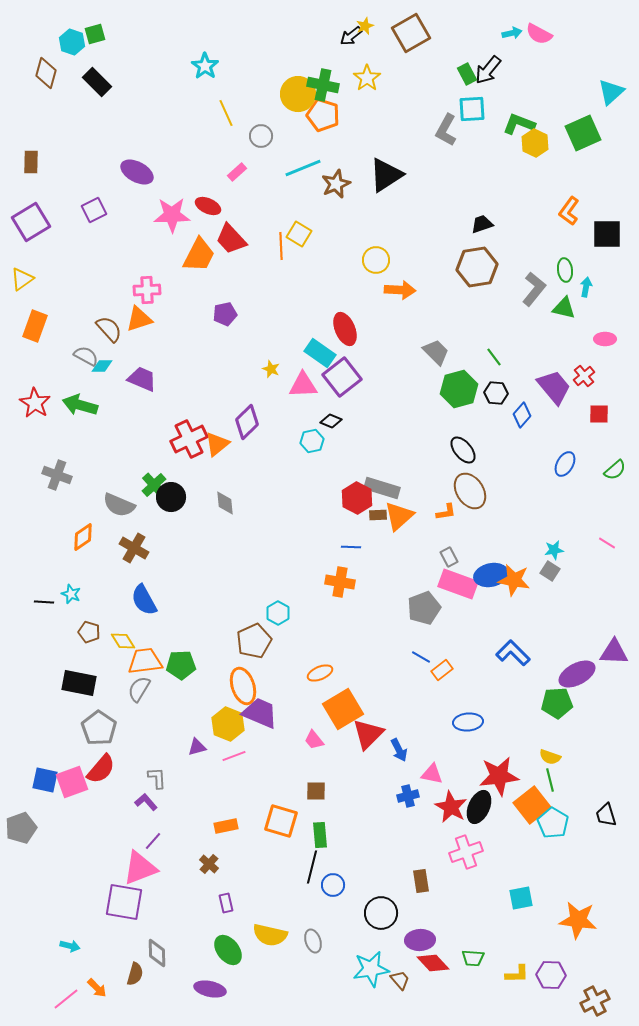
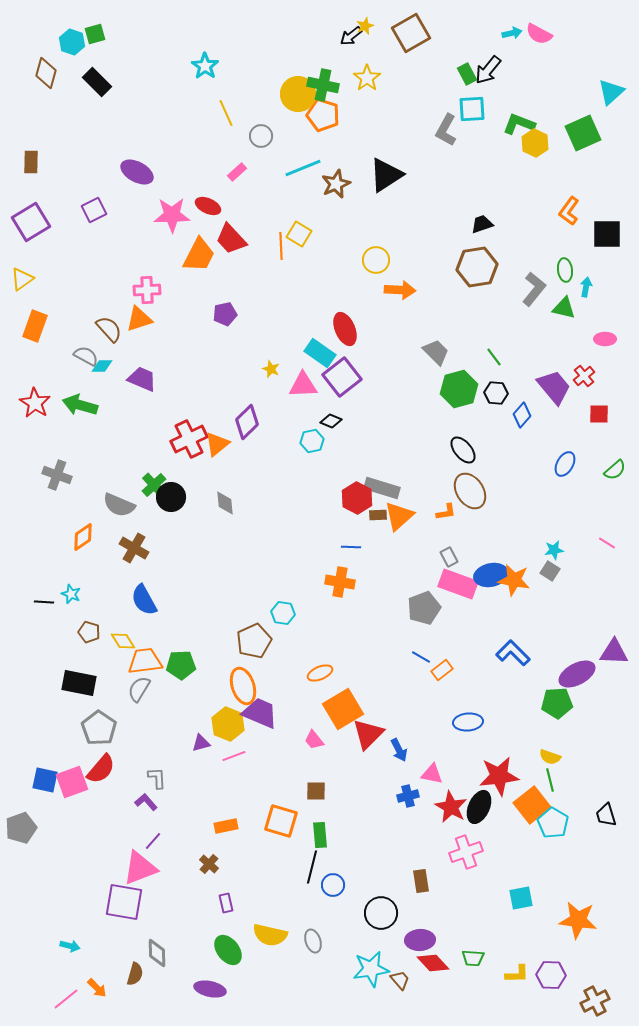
cyan hexagon at (278, 613): moved 5 px right; rotated 20 degrees counterclockwise
purple triangle at (197, 747): moved 4 px right, 4 px up
